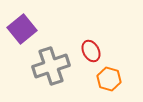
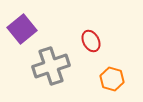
red ellipse: moved 10 px up
orange hexagon: moved 3 px right
